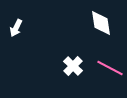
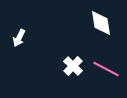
white arrow: moved 3 px right, 10 px down
pink line: moved 4 px left, 1 px down
